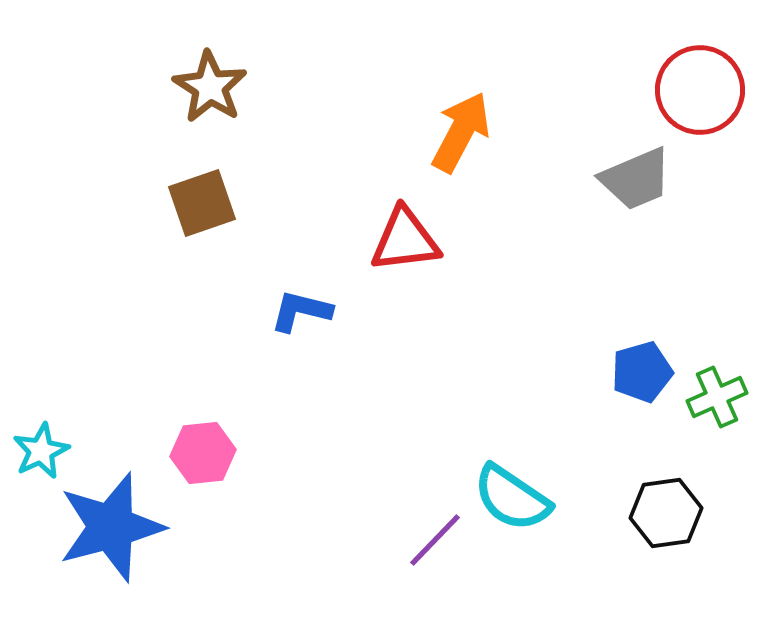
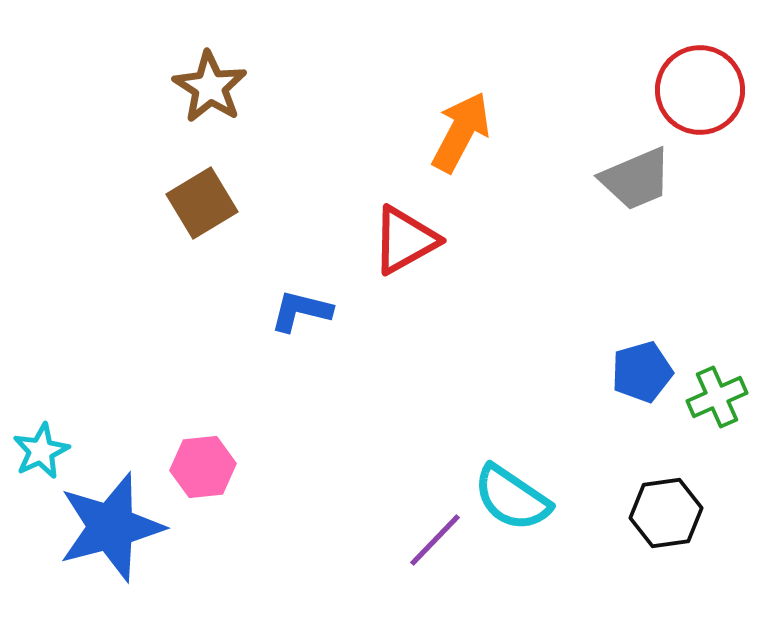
brown square: rotated 12 degrees counterclockwise
red triangle: rotated 22 degrees counterclockwise
pink hexagon: moved 14 px down
